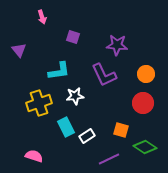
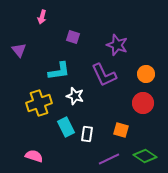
pink arrow: rotated 32 degrees clockwise
purple star: rotated 15 degrees clockwise
white star: rotated 24 degrees clockwise
white rectangle: moved 2 px up; rotated 49 degrees counterclockwise
green diamond: moved 9 px down
